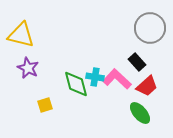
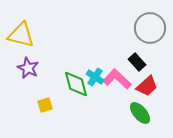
cyan cross: rotated 24 degrees clockwise
